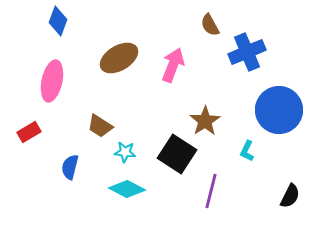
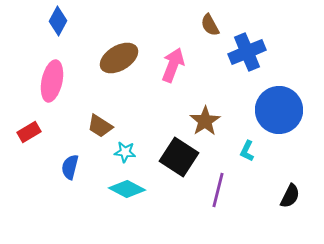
blue diamond: rotated 8 degrees clockwise
black square: moved 2 px right, 3 px down
purple line: moved 7 px right, 1 px up
